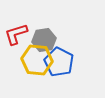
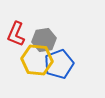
red L-shape: rotated 50 degrees counterclockwise
blue pentagon: moved 2 px down; rotated 24 degrees clockwise
